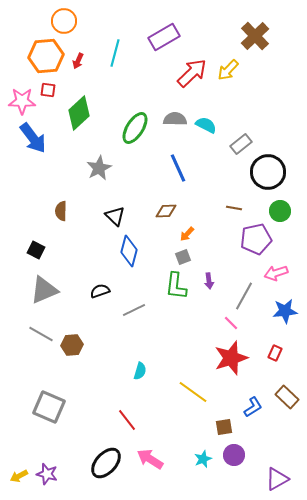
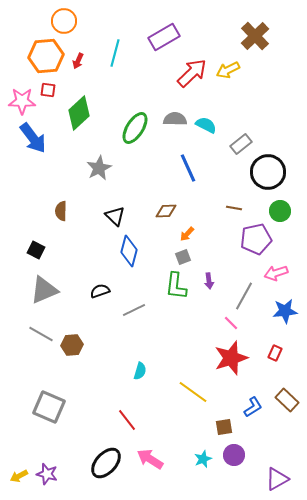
yellow arrow at (228, 70): rotated 20 degrees clockwise
blue line at (178, 168): moved 10 px right
brown rectangle at (287, 397): moved 3 px down
